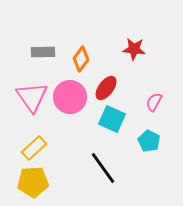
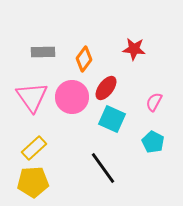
orange diamond: moved 3 px right
pink circle: moved 2 px right
cyan pentagon: moved 4 px right, 1 px down
